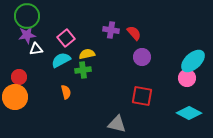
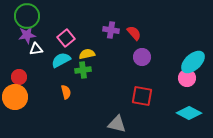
cyan ellipse: moved 1 px down
